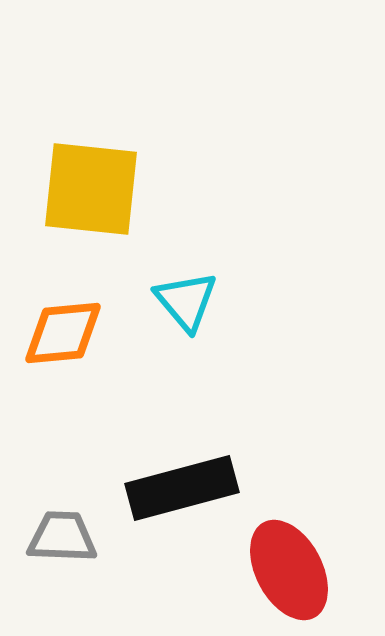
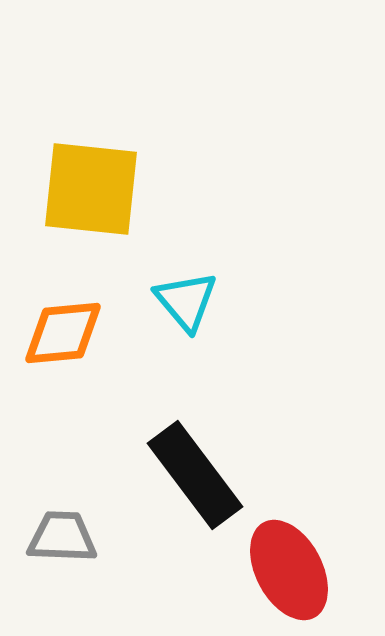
black rectangle: moved 13 px right, 13 px up; rotated 68 degrees clockwise
